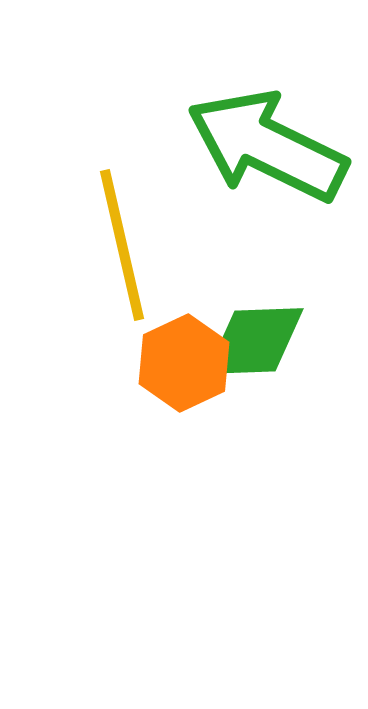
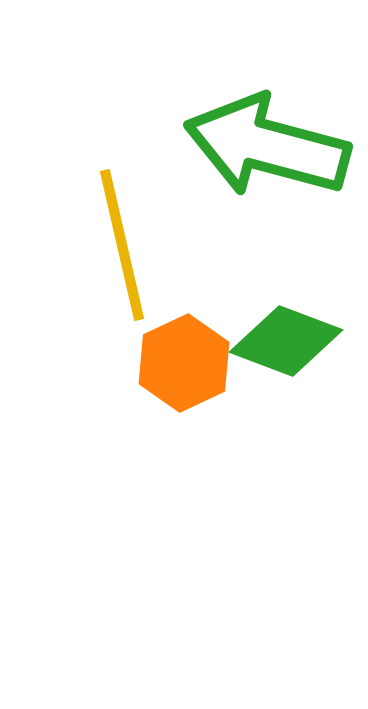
green arrow: rotated 11 degrees counterclockwise
green diamond: moved 31 px right; rotated 23 degrees clockwise
